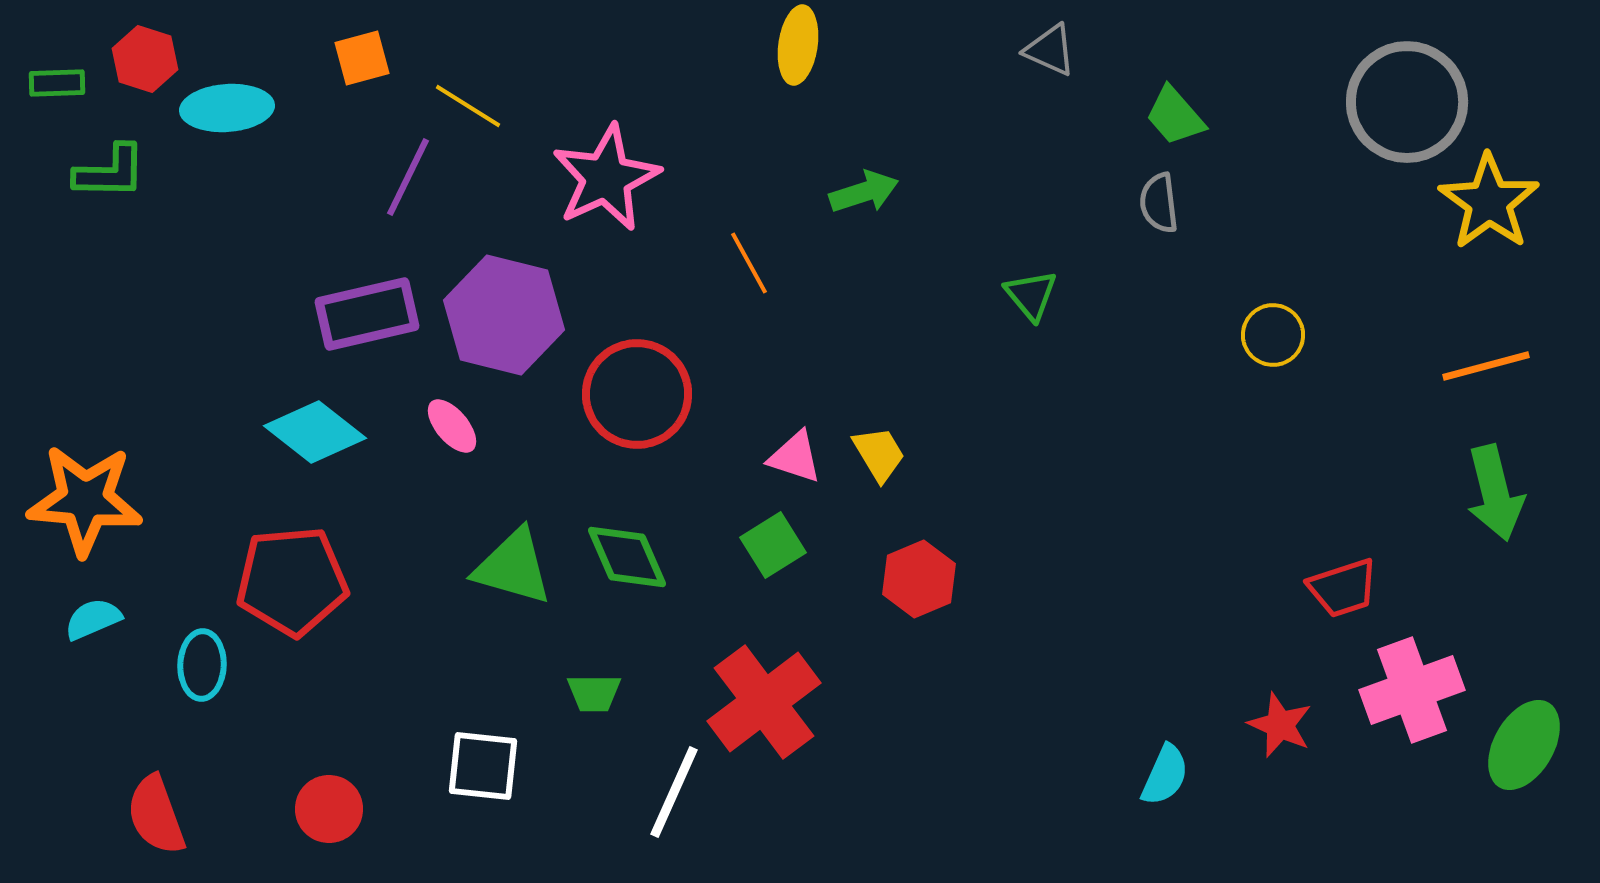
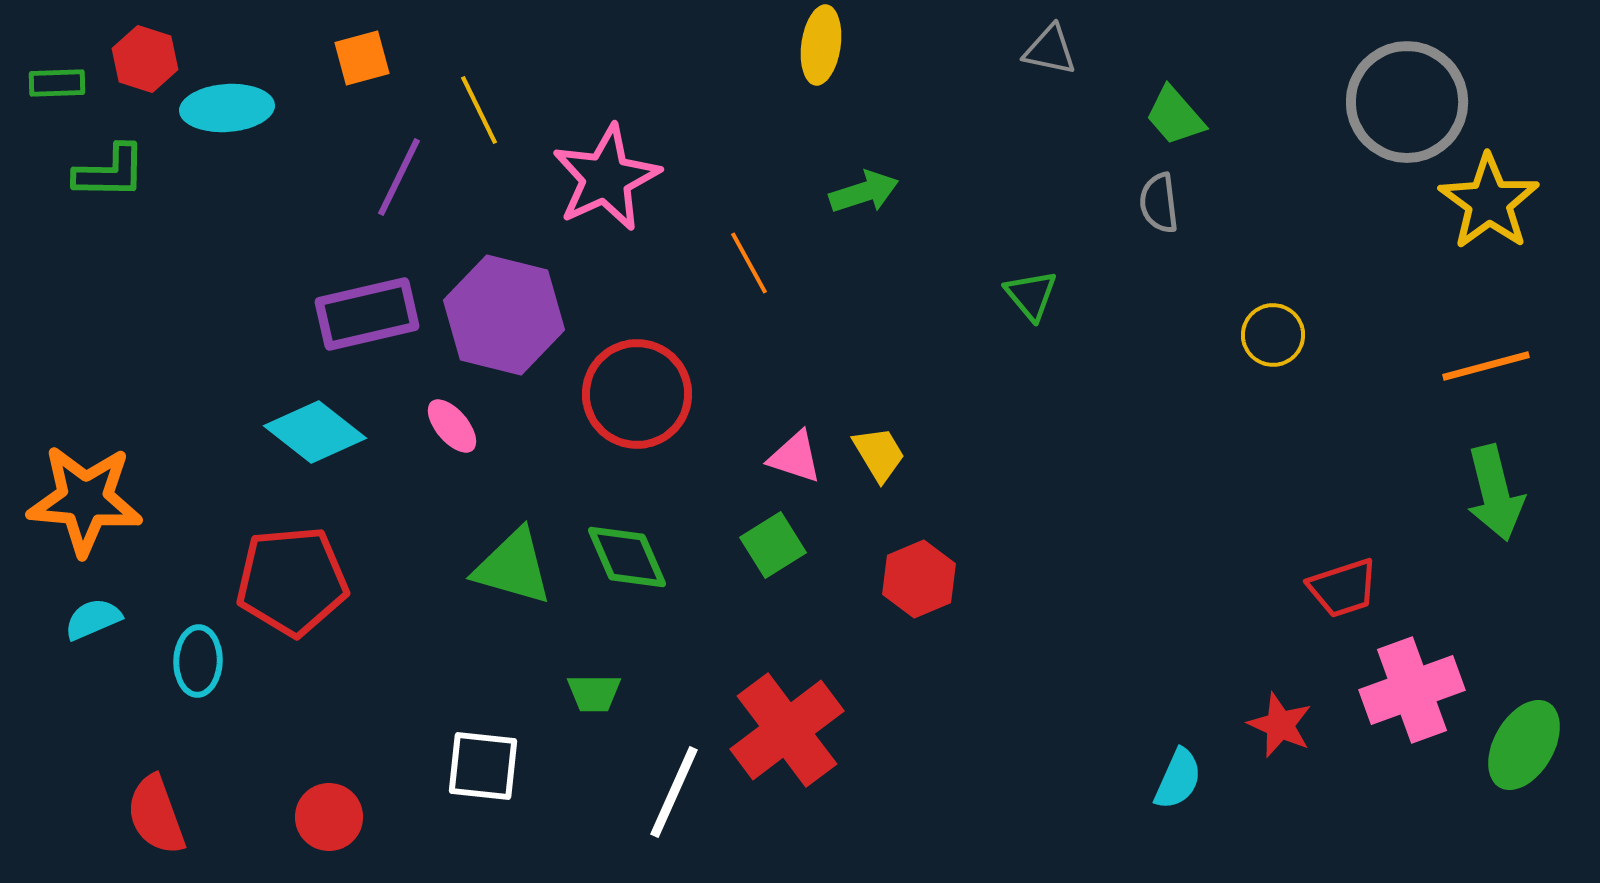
yellow ellipse at (798, 45): moved 23 px right
gray triangle at (1050, 50): rotated 12 degrees counterclockwise
yellow line at (468, 106): moved 11 px right, 4 px down; rotated 32 degrees clockwise
purple line at (408, 177): moved 9 px left
cyan ellipse at (202, 665): moved 4 px left, 4 px up
red cross at (764, 702): moved 23 px right, 28 px down
cyan semicircle at (1165, 775): moved 13 px right, 4 px down
red circle at (329, 809): moved 8 px down
